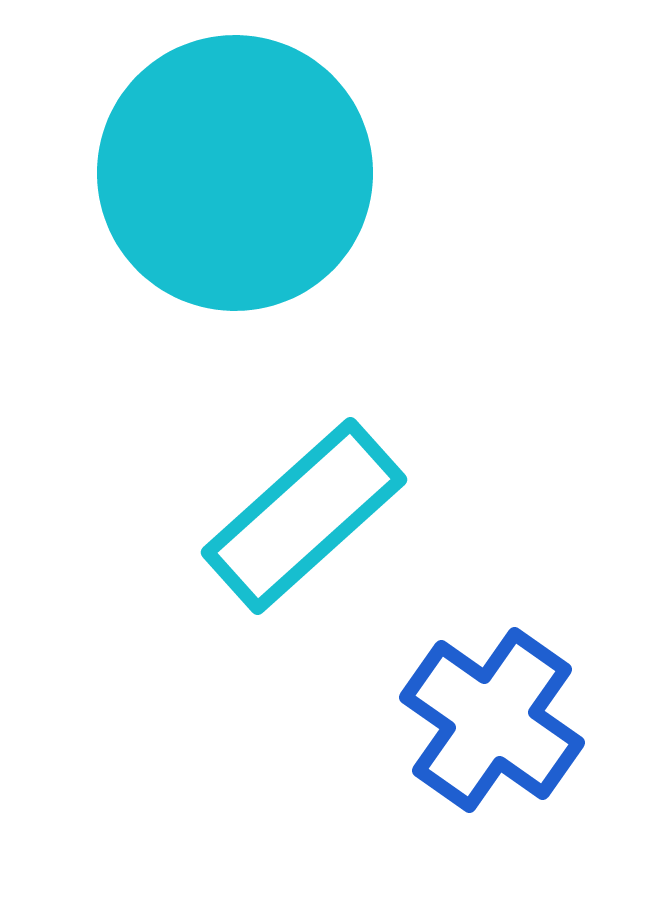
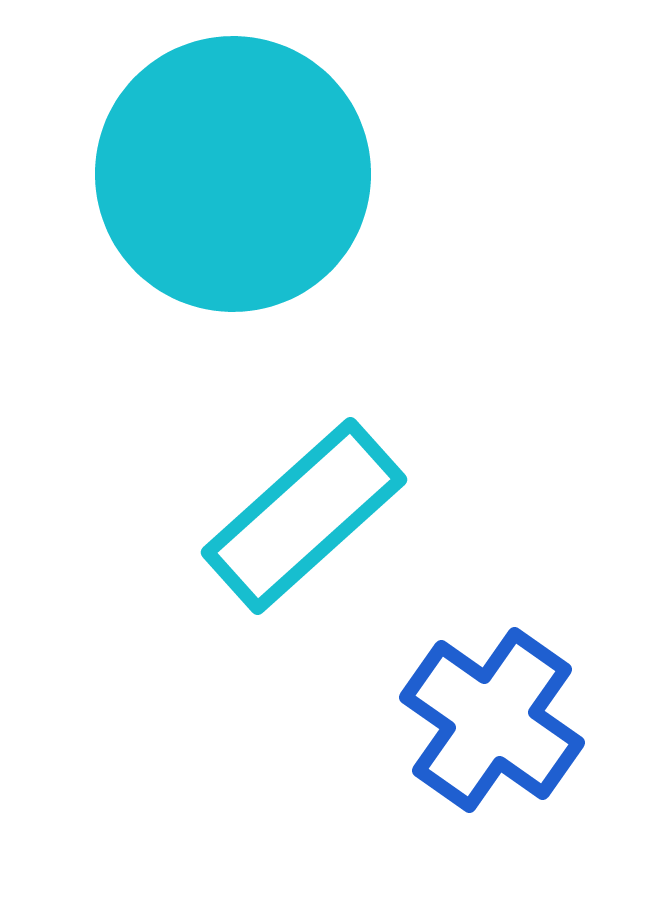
cyan circle: moved 2 px left, 1 px down
